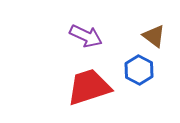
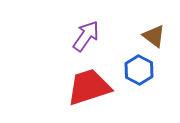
purple arrow: rotated 80 degrees counterclockwise
